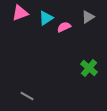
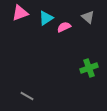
gray triangle: rotated 48 degrees counterclockwise
green cross: rotated 30 degrees clockwise
